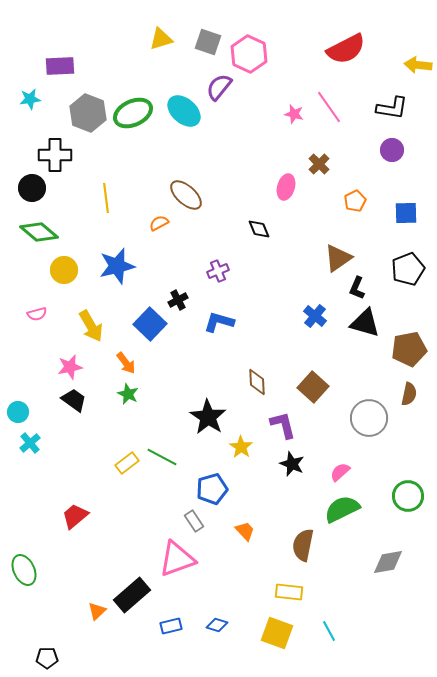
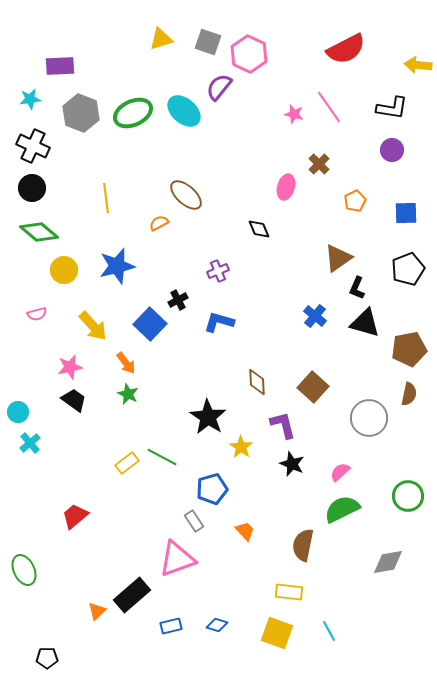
gray hexagon at (88, 113): moved 7 px left
black cross at (55, 155): moved 22 px left, 9 px up; rotated 24 degrees clockwise
yellow arrow at (91, 326): moved 2 px right; rotated 12 degrees counterclockwise
